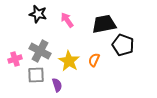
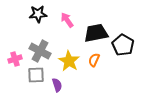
black star: rotated 18 degrees counterclockwise
black trapezoid: moved 8 px left, 9 px down
black pentagon: rotated 10 degrees clockwise
